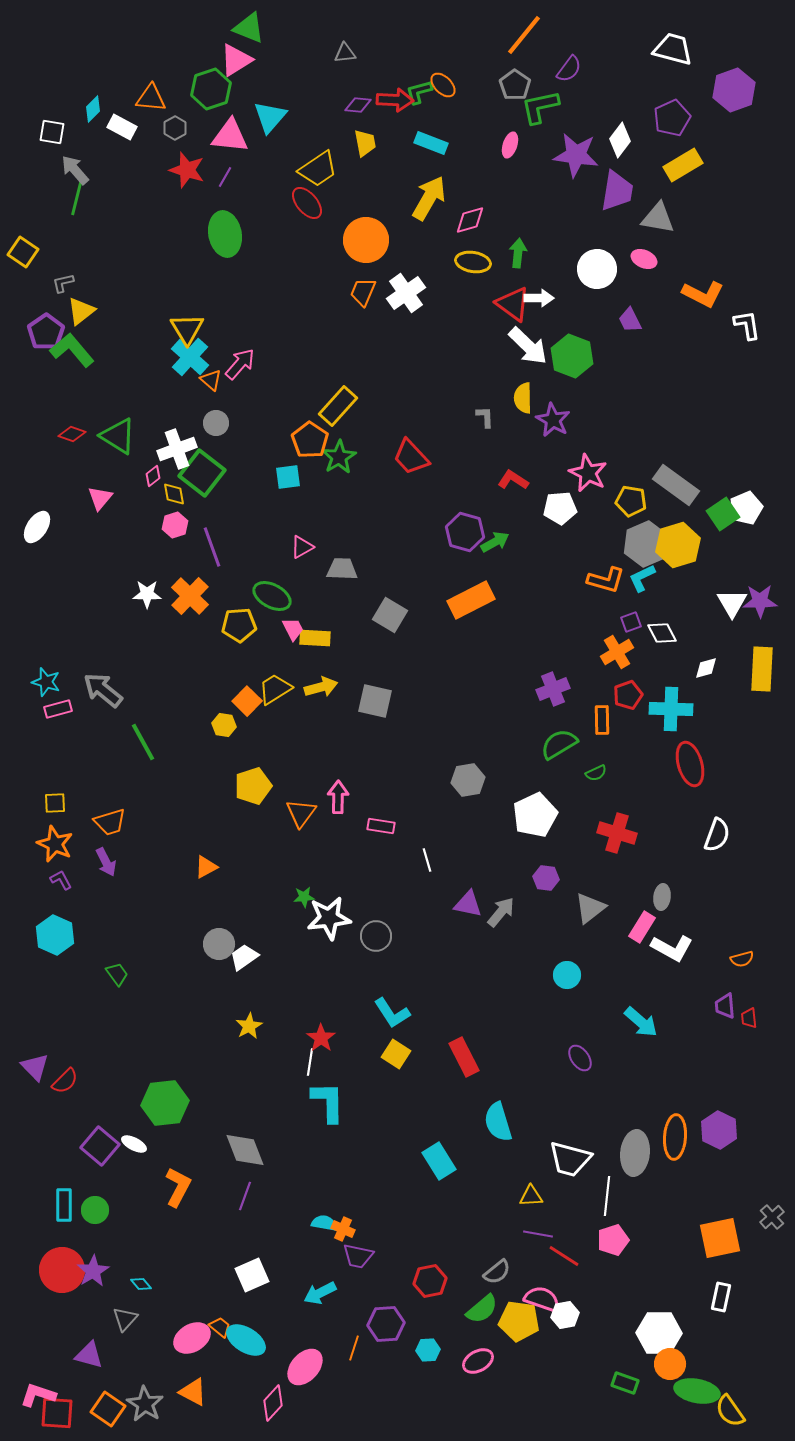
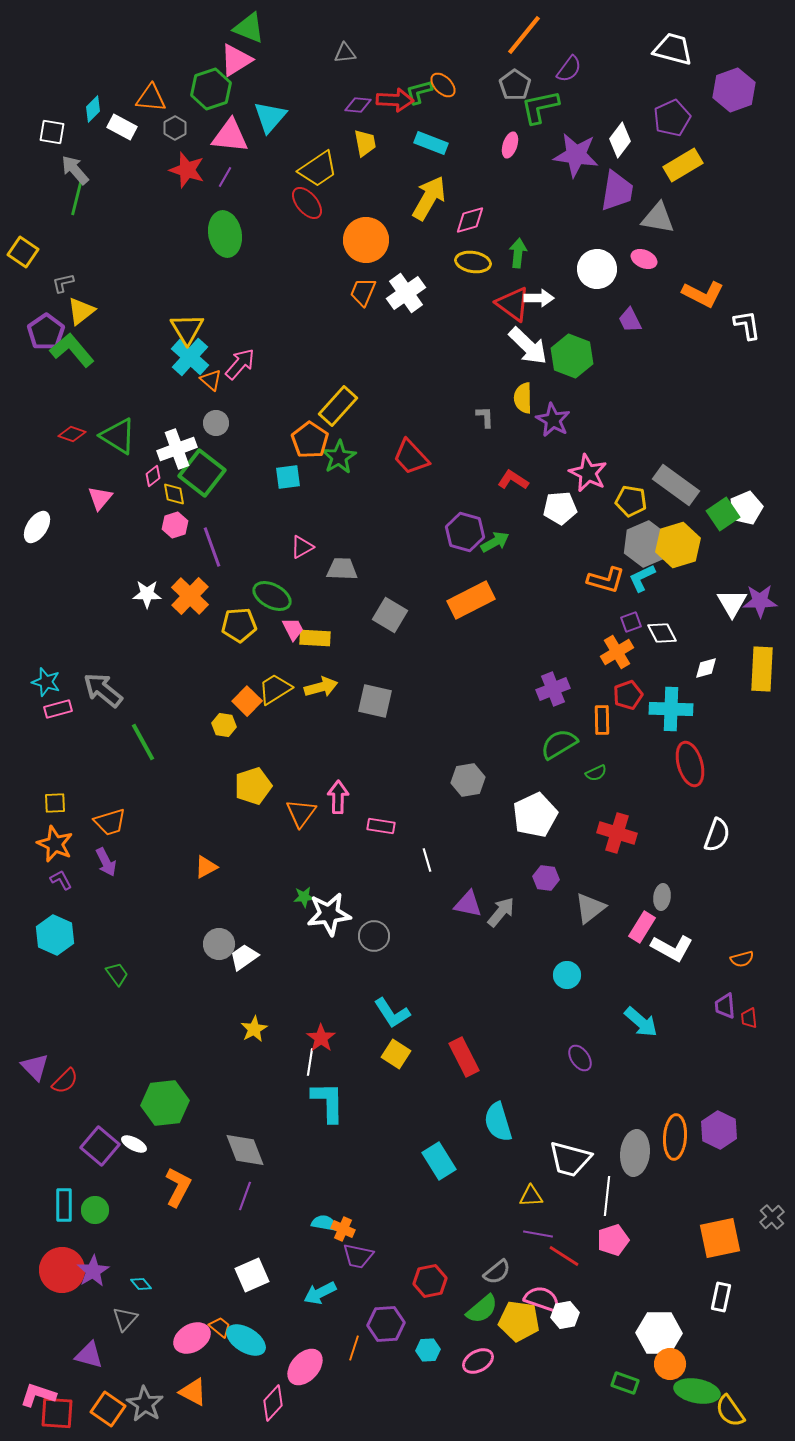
white star at (329, 918): moved 4 px up
gray circle at (376, 936): moved 2 px left
yellow star at (249, 1026): moved 5 px right, 3 px down
